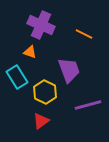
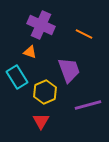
yellow hexagon: rotated 10 degrees clockwise
red triangle: rotated 24 degrees counterclockwise
